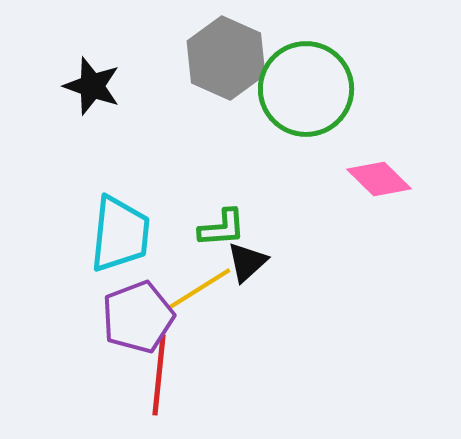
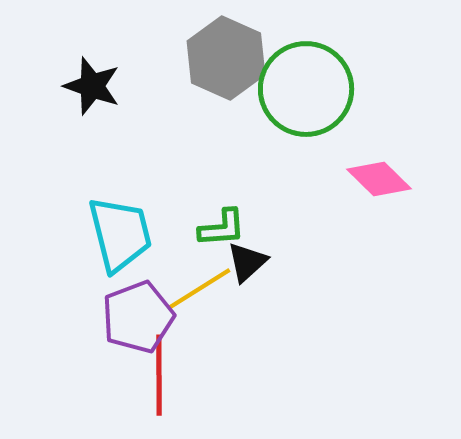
cyan trapezoid: rotated 20 degrees counterclockwise
red line: rotated 6 degrees counterclockwise
